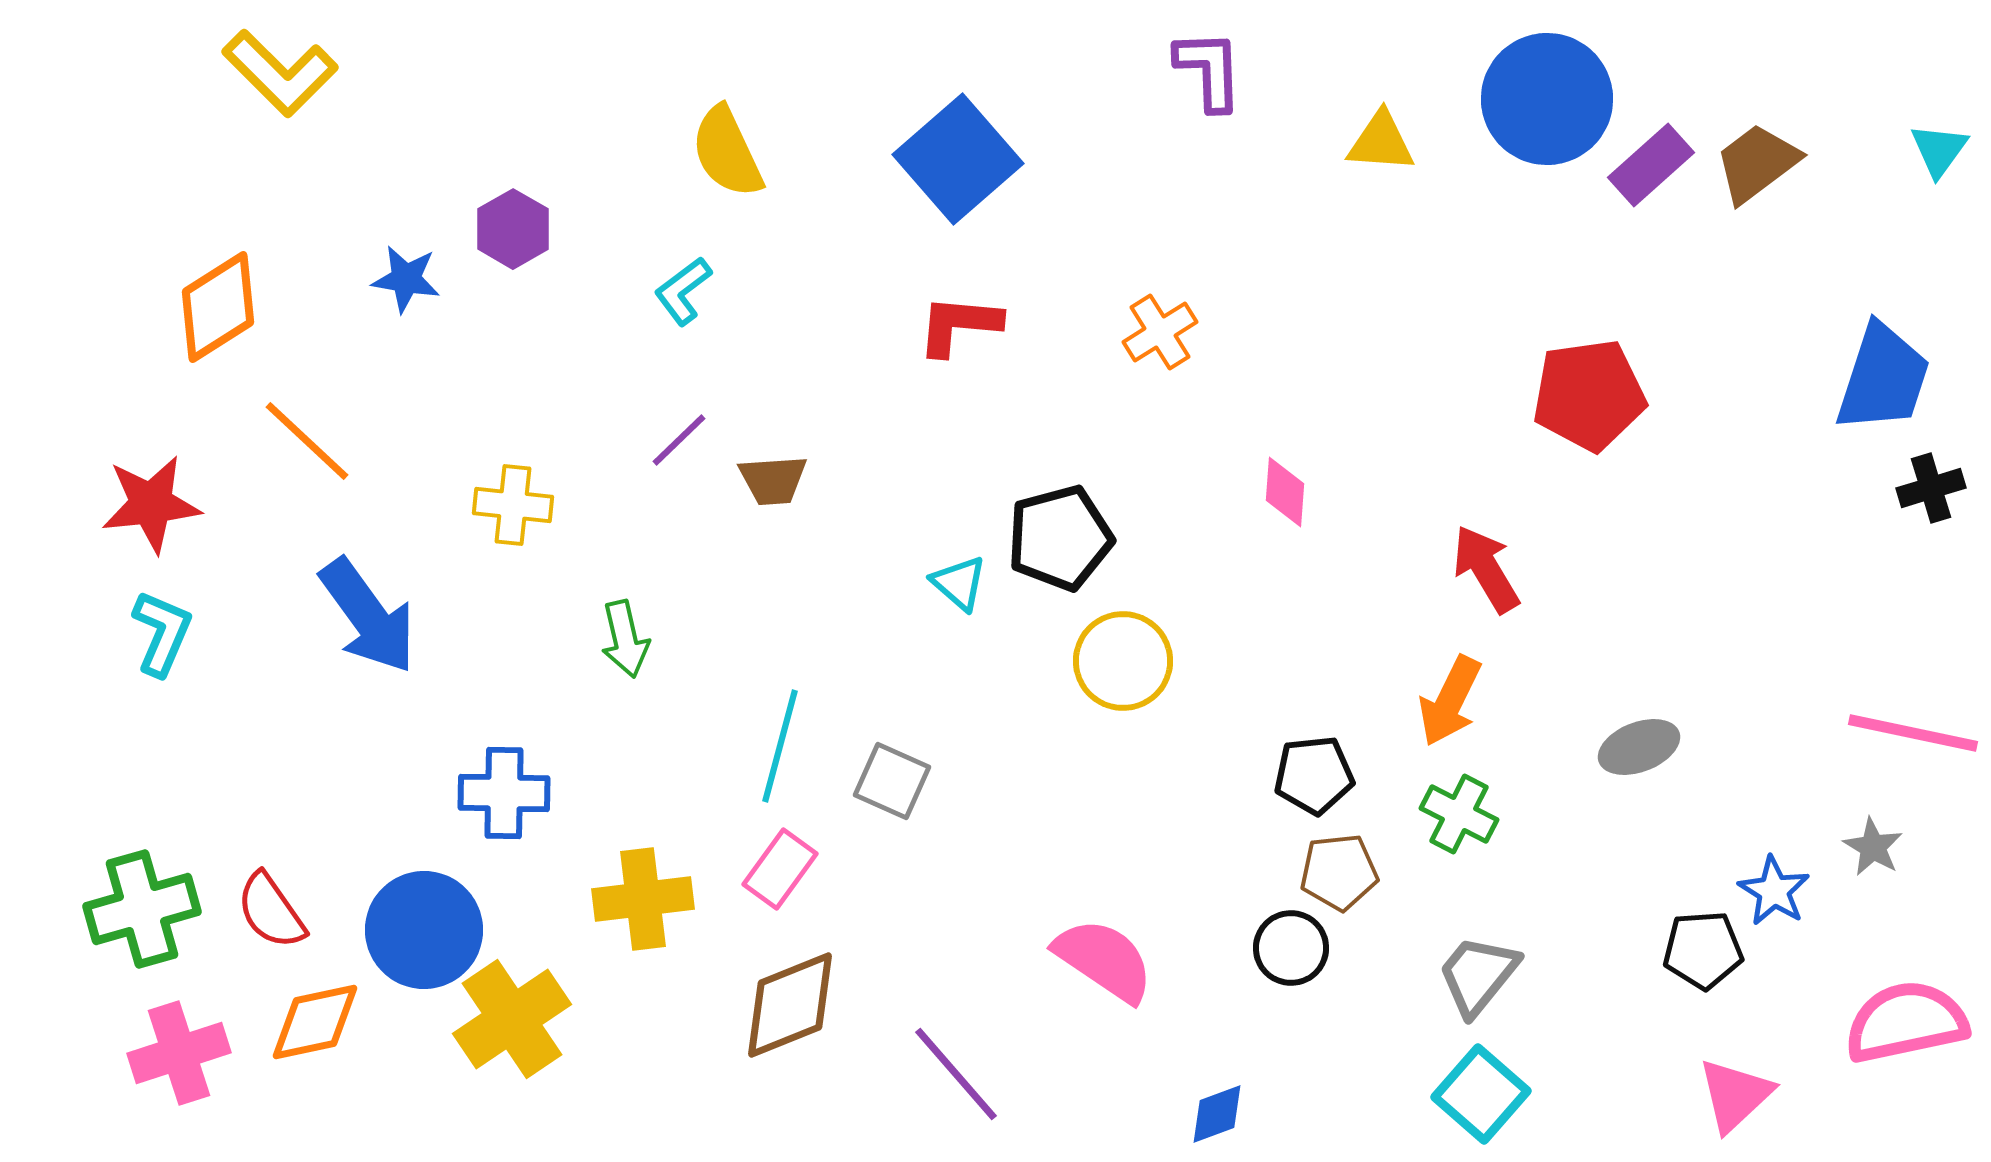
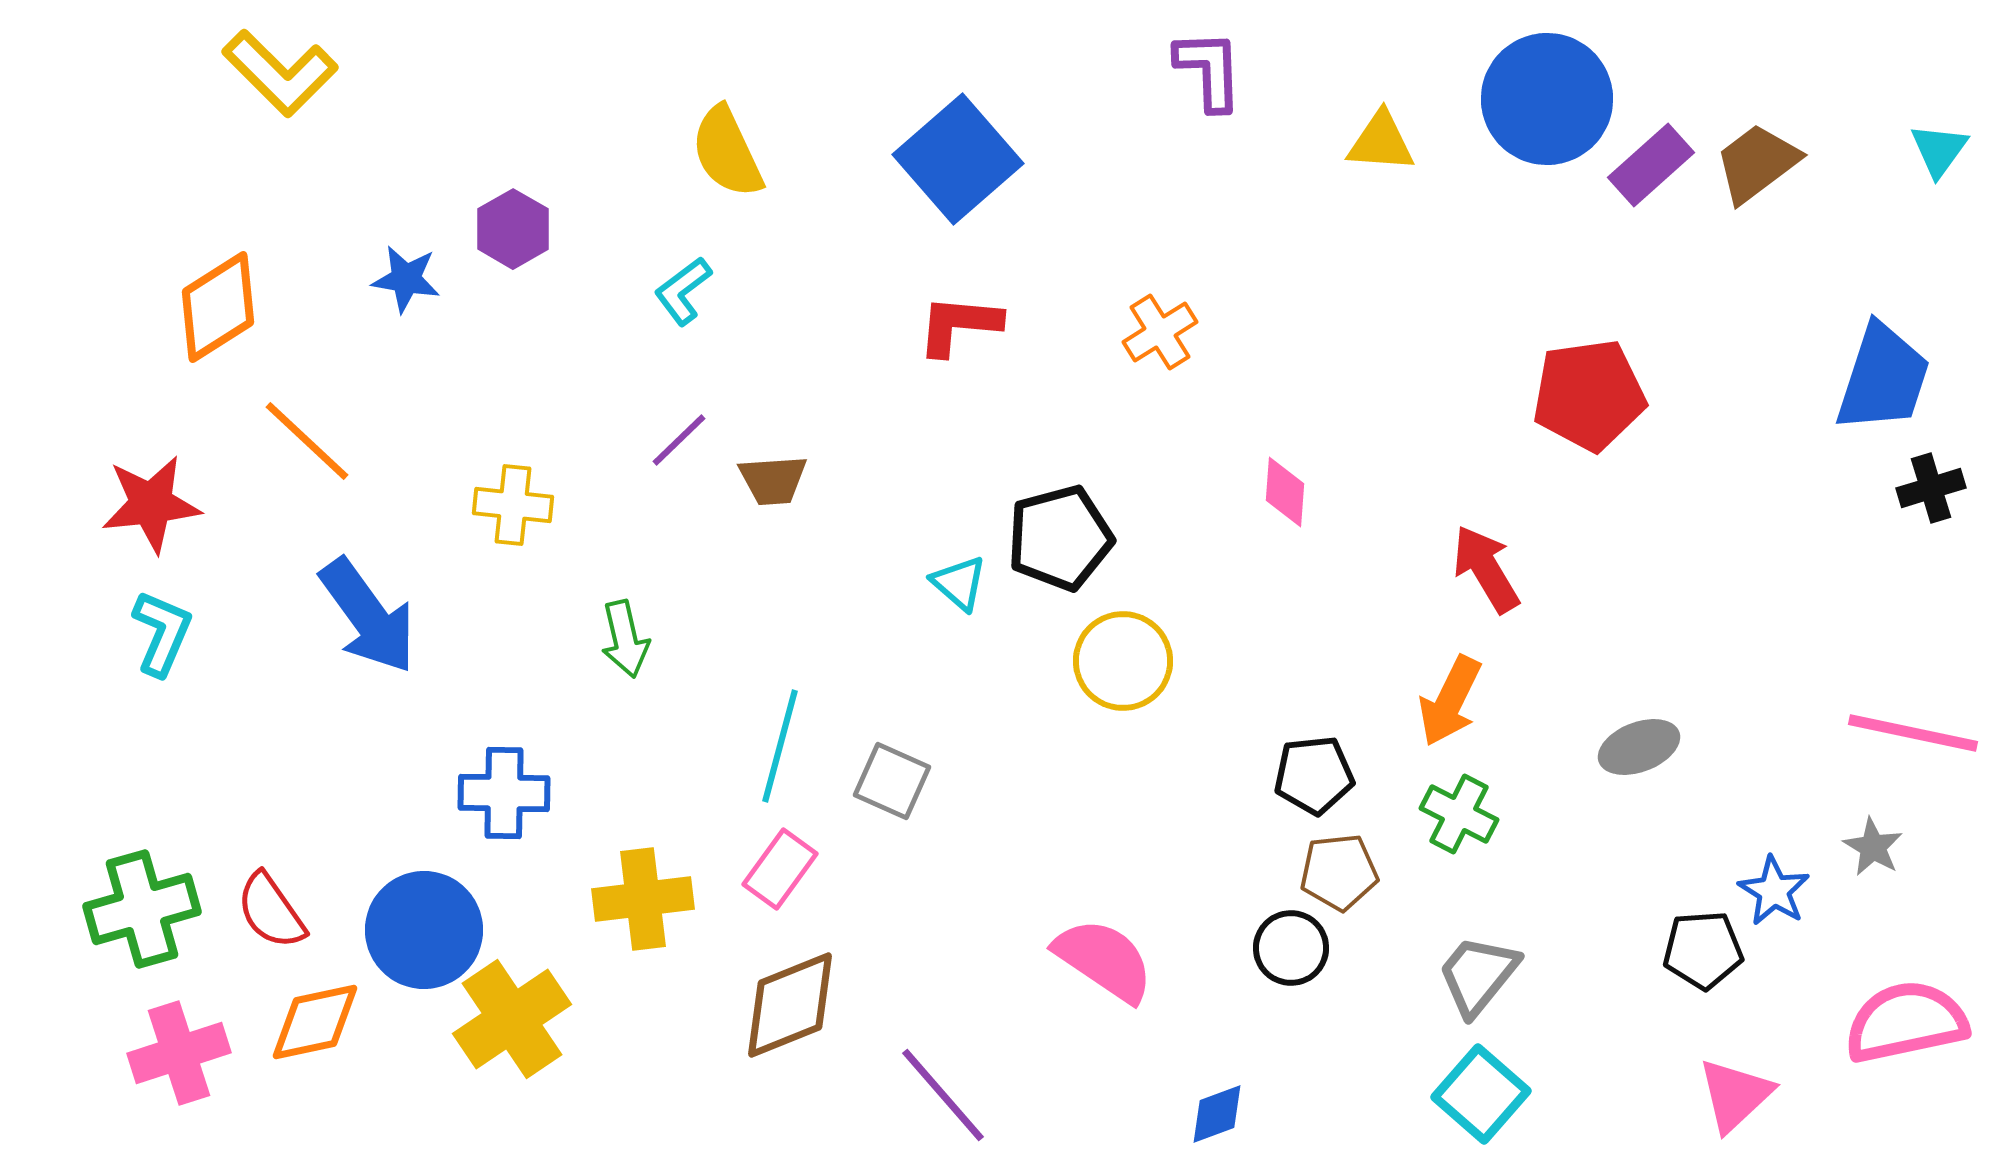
purple line at (956, 1074): moved 13 px left, 21 px down
